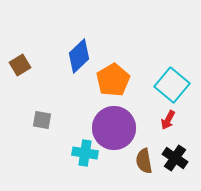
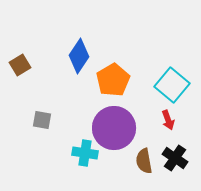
blue diamond: rotated 12 degrees counterclockwise
red arrow: rotated 48 degrees counterclockwise
